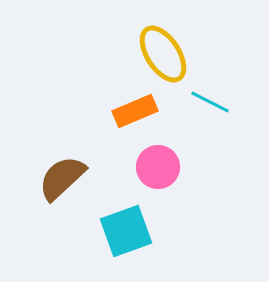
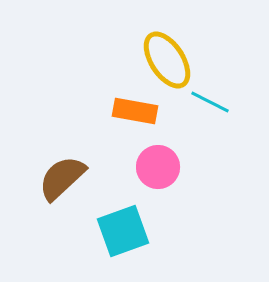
yellow ellipse: moved 4 px right, 6 px down
orange rectangle: rotated 33 degrees clockwise
cyan square: moved 3 px left
